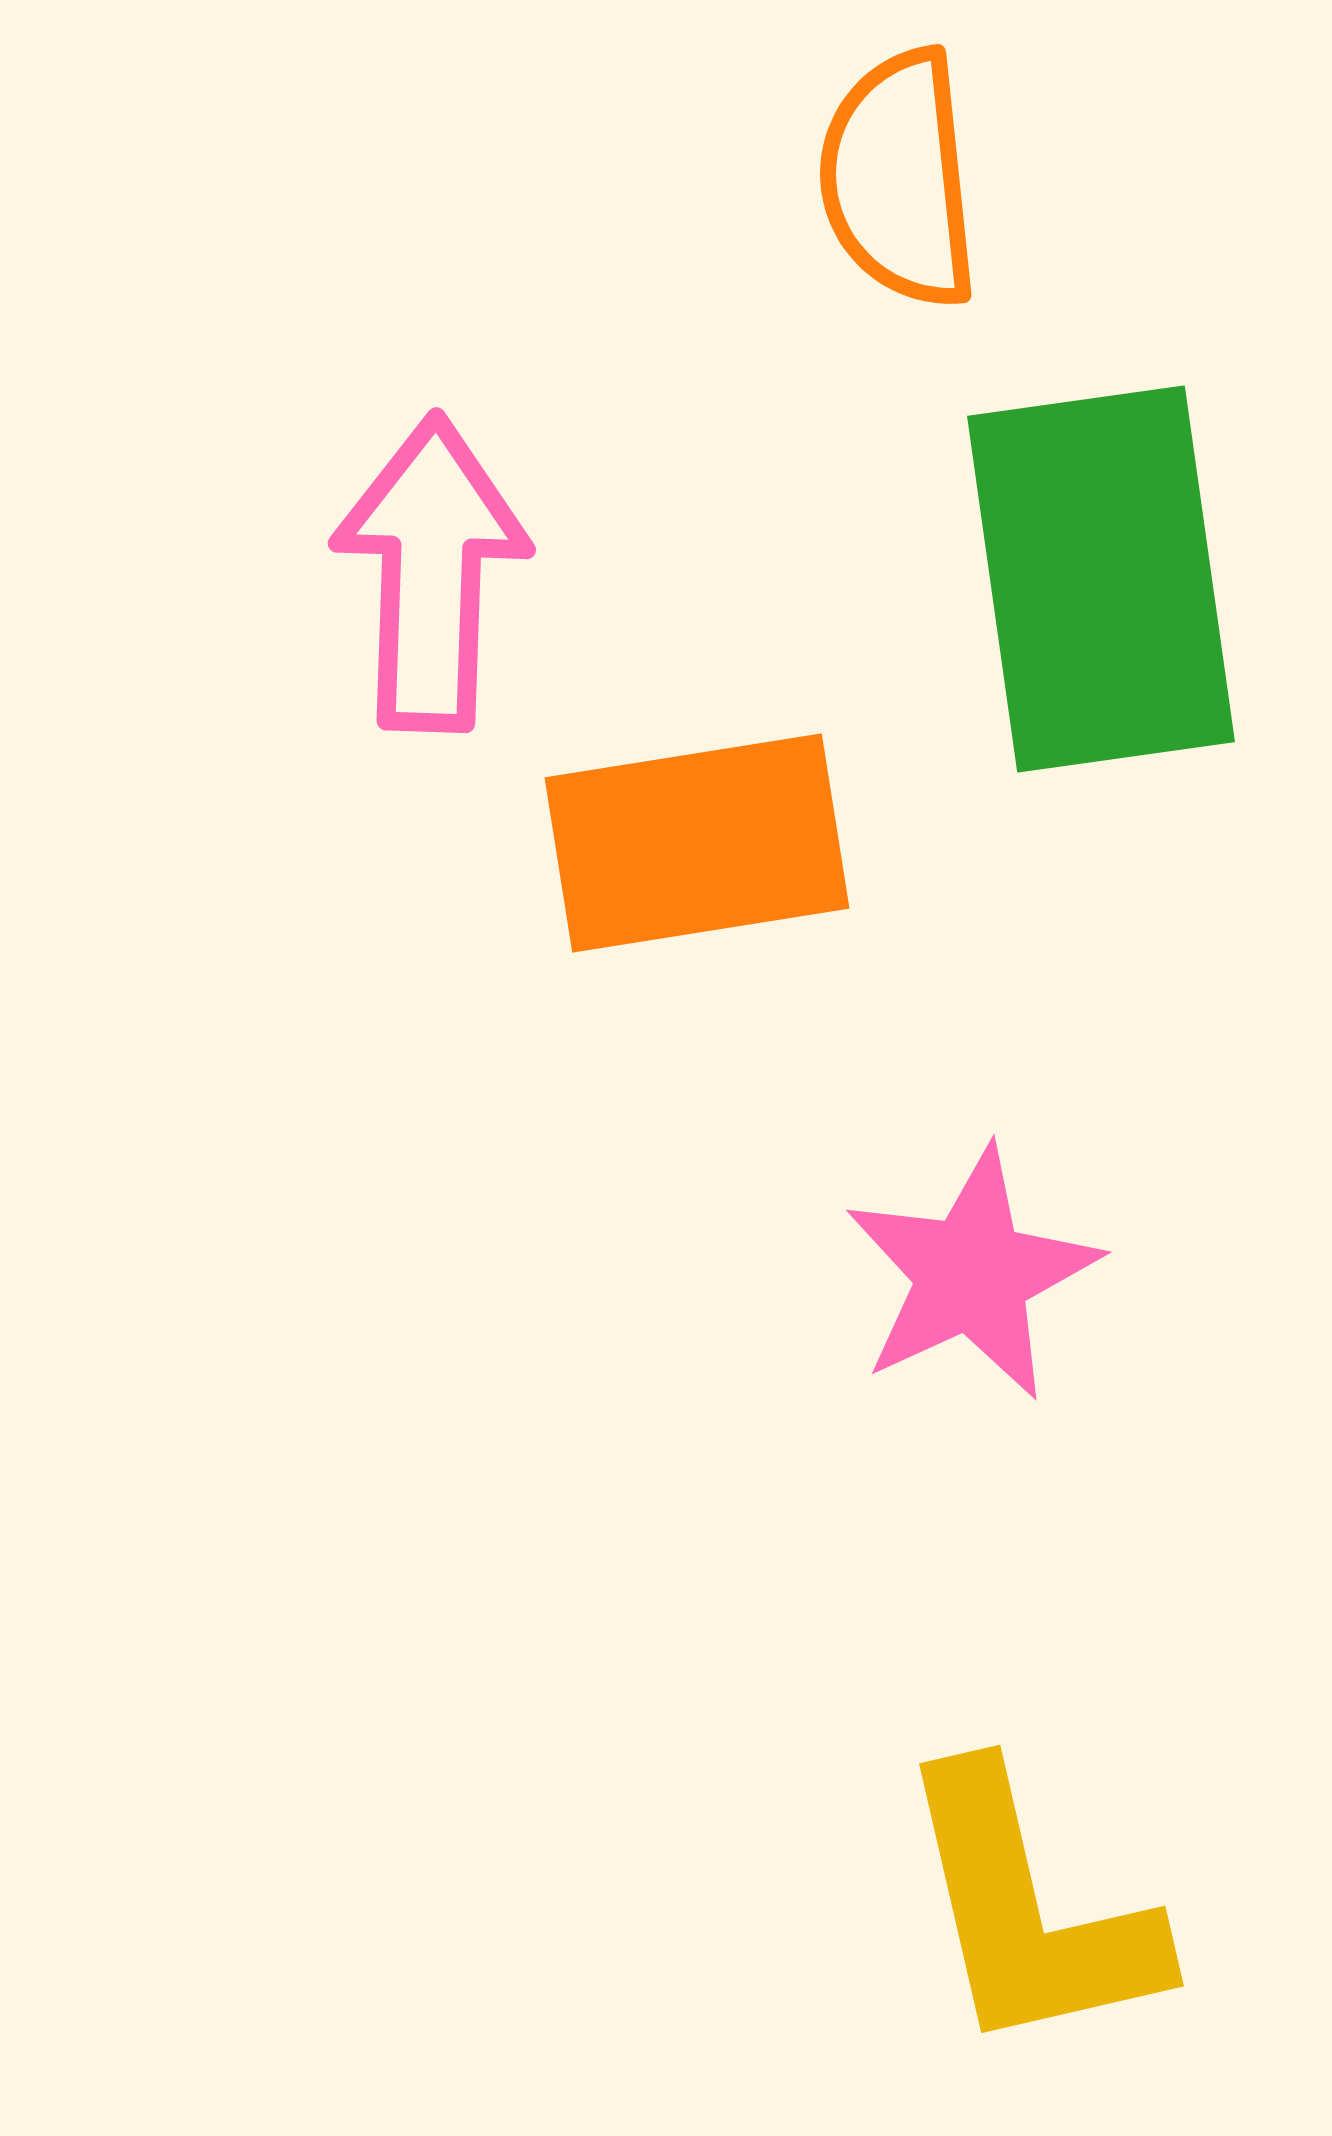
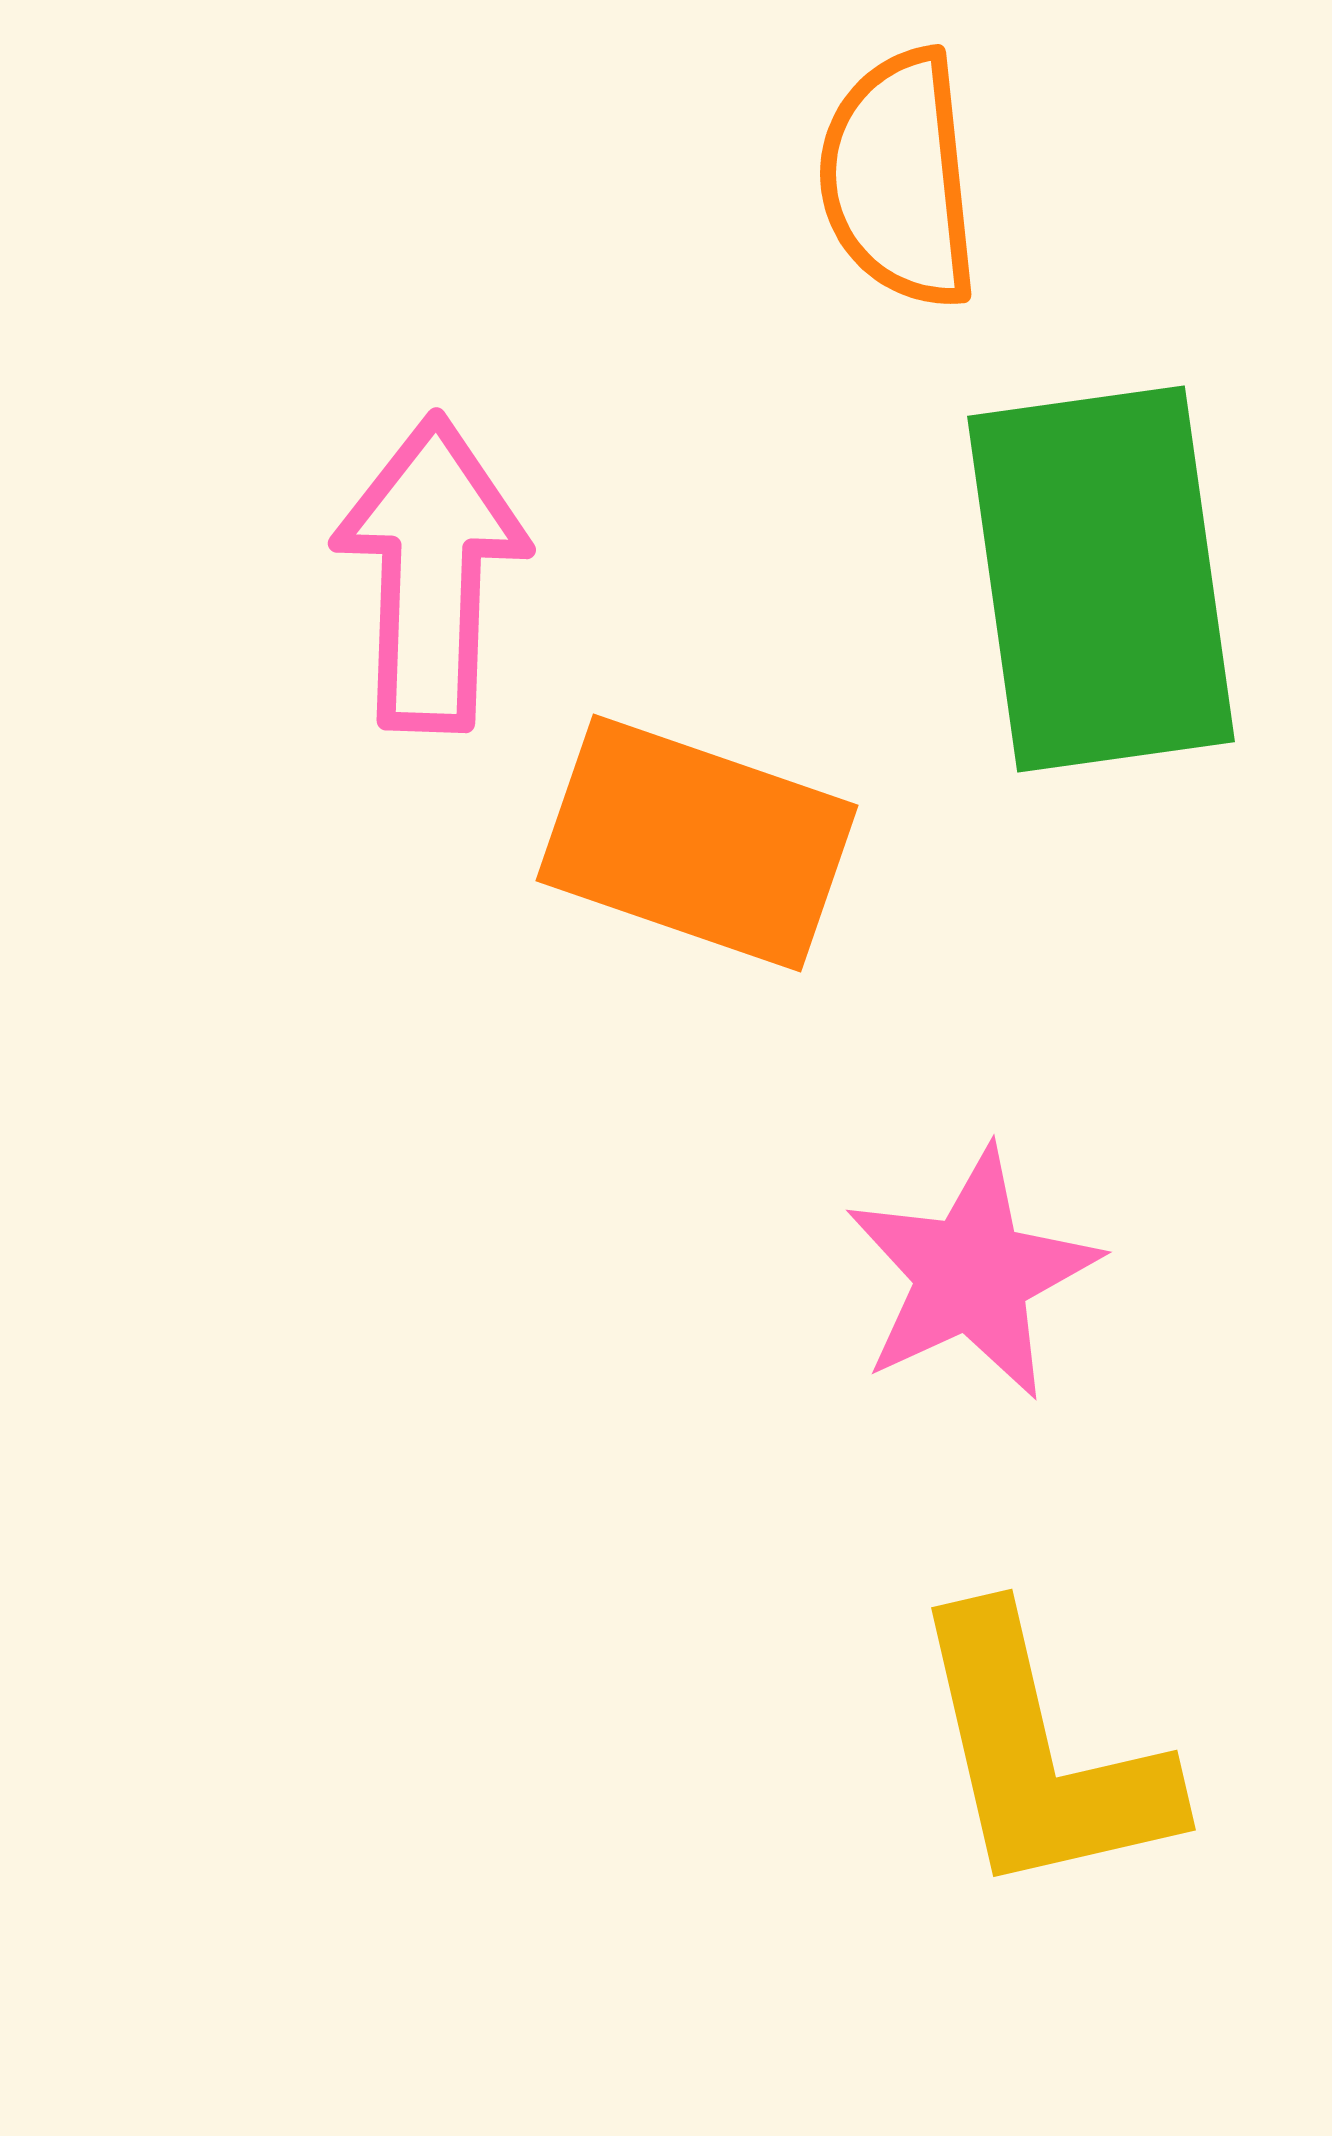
orange rectangle: rotated 28 degrees clockwise
yellow L-shape: moved 12 px right, 156 px up
